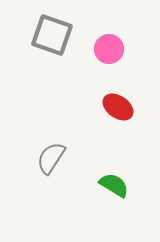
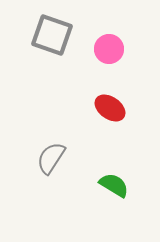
red ellipse: moved 8 px left, 1 px down
